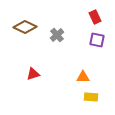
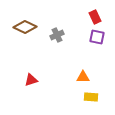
gray cross: rotated 16 degrees clockwise
purple square: moved 3 px up
red triangle: moved 2 px left, 6 px down
